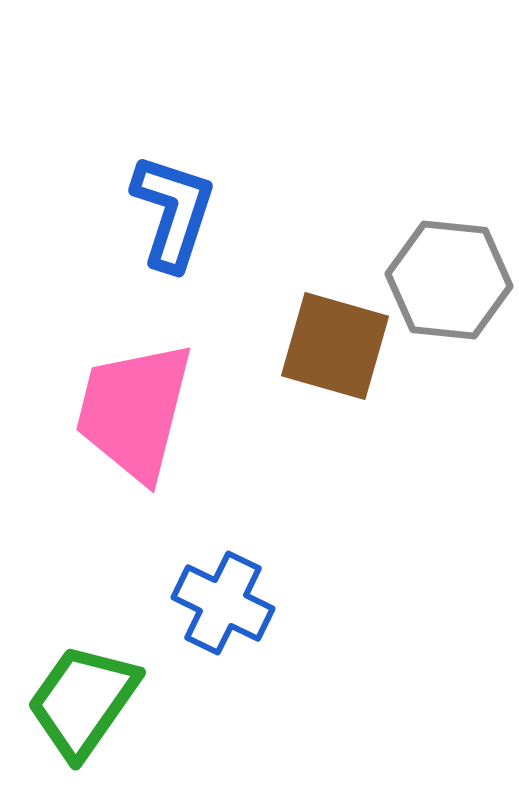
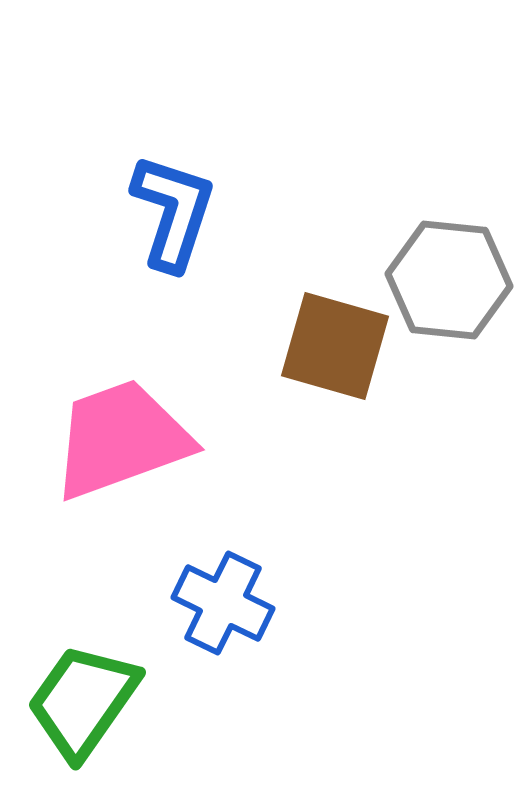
pink trapezoid: moved 13 px left, 28 px down; rotated 56 degrees clockwise
